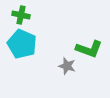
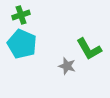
green cross: rotated 30 degrees counterclockwise
green L-shape: rotated 40 degrees clockwise
